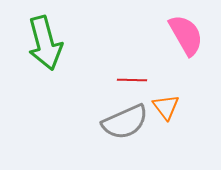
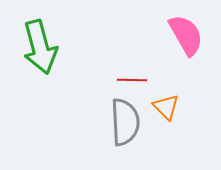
green arrow: moved 5 px left, 4 px down
orange triangle: rotated 8 degrees counterclockwise
gray semicircle: rotated 69 degrees counterclockwise
